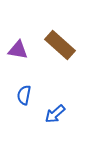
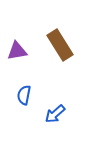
brown rectangle: rotated 16 degrees clockwise
purple triangle: moved 1 px left, 1 px down; rotated 20 degrees counterclockwise
